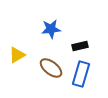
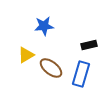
blue star: moved 7 px left, 3 px up
black rectangle: moved 9 px right, 1 px up
yellow triangle: moved 9 px right
